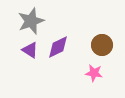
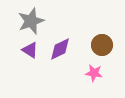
purple diamond: moved 2 px right, 2 px down
